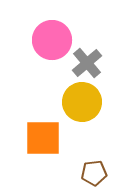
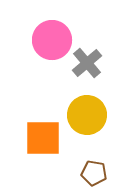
yellow circle: moved 5 px right, 13 px down
brown pentagon: rotated 15 degrees clockwise
